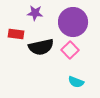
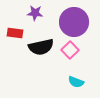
purple circle: moved 1 px right
red rectangle: moved 1 px left, 1 px up
